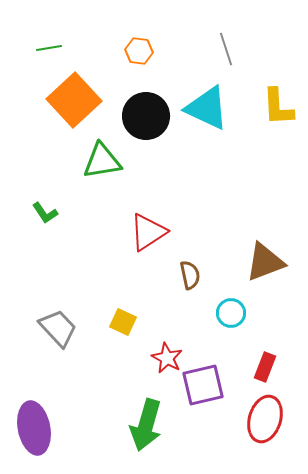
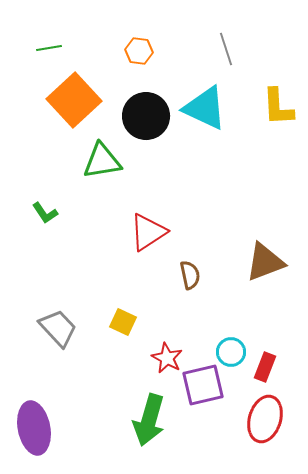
cyan triangle: moved 2 px left
cyan circle: moved 39 px down
green arrow: moved 3 px right, 5 px up
